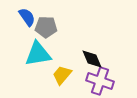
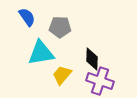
gray pentagon: moved 14 px right
cyan triangle: moved 3 px right, 1 px up
black diamond: rotated 25 degrees clockwise
